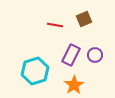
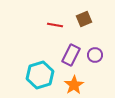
cyan hexagon: moved 5 px right, 4 px down
